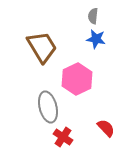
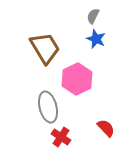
gray semicircle: rotated 21 degrees clockwise
blue star: rotated 12 degrees clockwise
brown trapezoid: moved 3 px right, 1 px down
red cross: moved 2 px left
